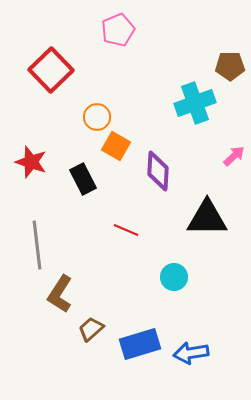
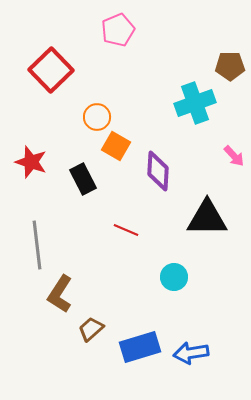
pink arrow: rotated 90 degrees clockwise
blue rectangle: moved 3 px down
